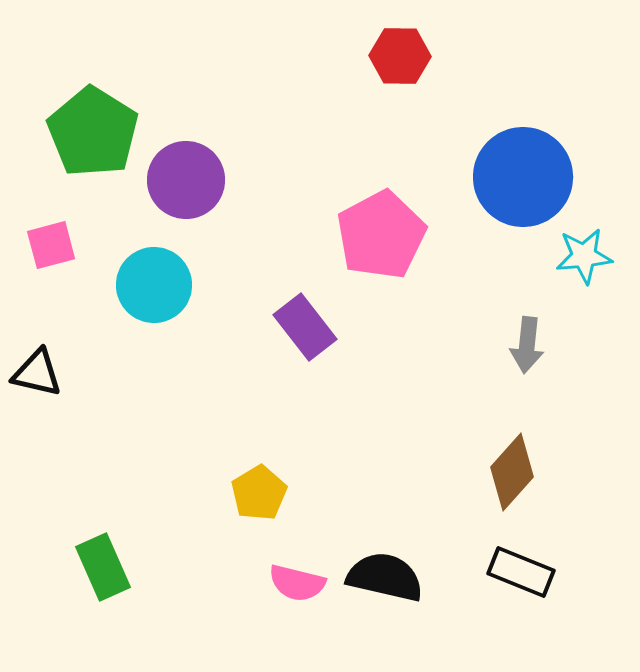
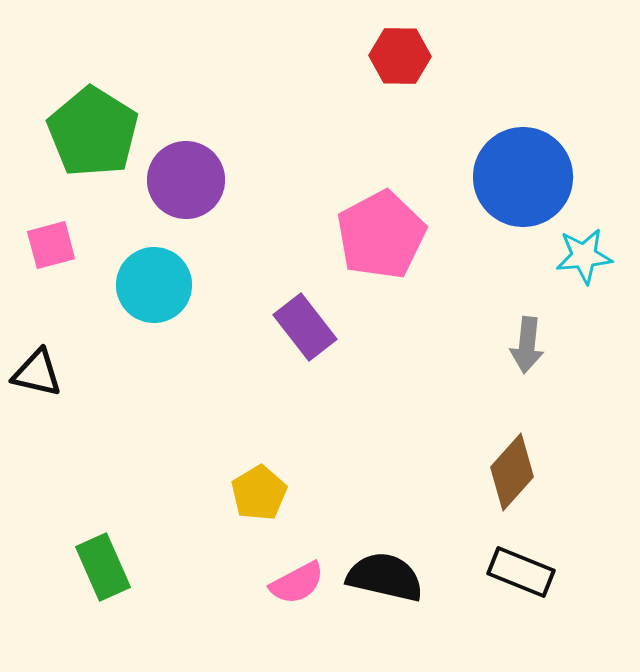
pink semicircle: rotated 42 degrees counterclockwise
